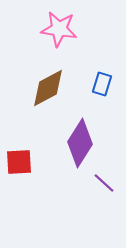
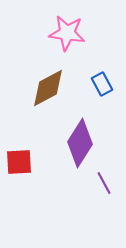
pink star: moved 8 px right, 4 px down
blue rectangle: rotated 45 degrees counterclockwise
purple line: rotated 20 degrees clockwise
